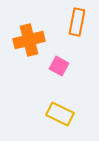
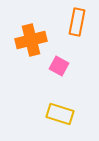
orange cross: moved 2 px right
yellow rectangle: rotated 8 degrees counterclockwise
